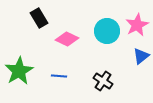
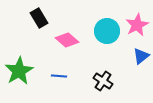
pink diamond: moved 1 px down; rotated 15 degrees clockwise
